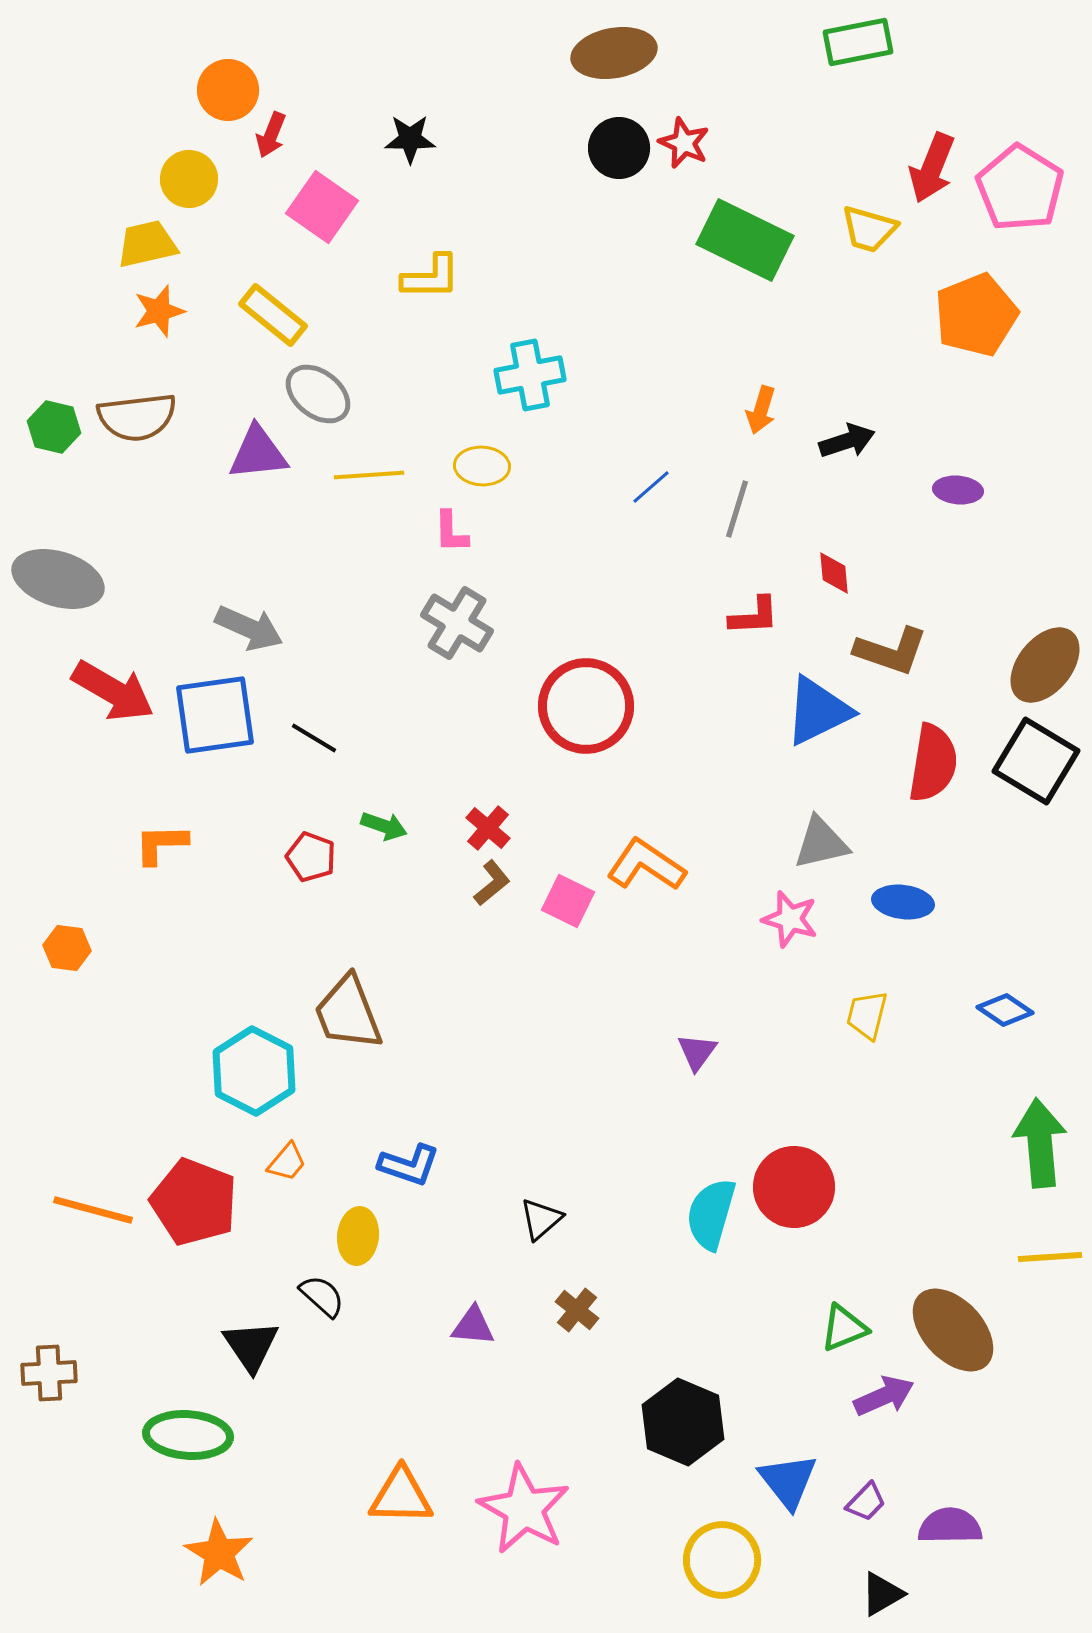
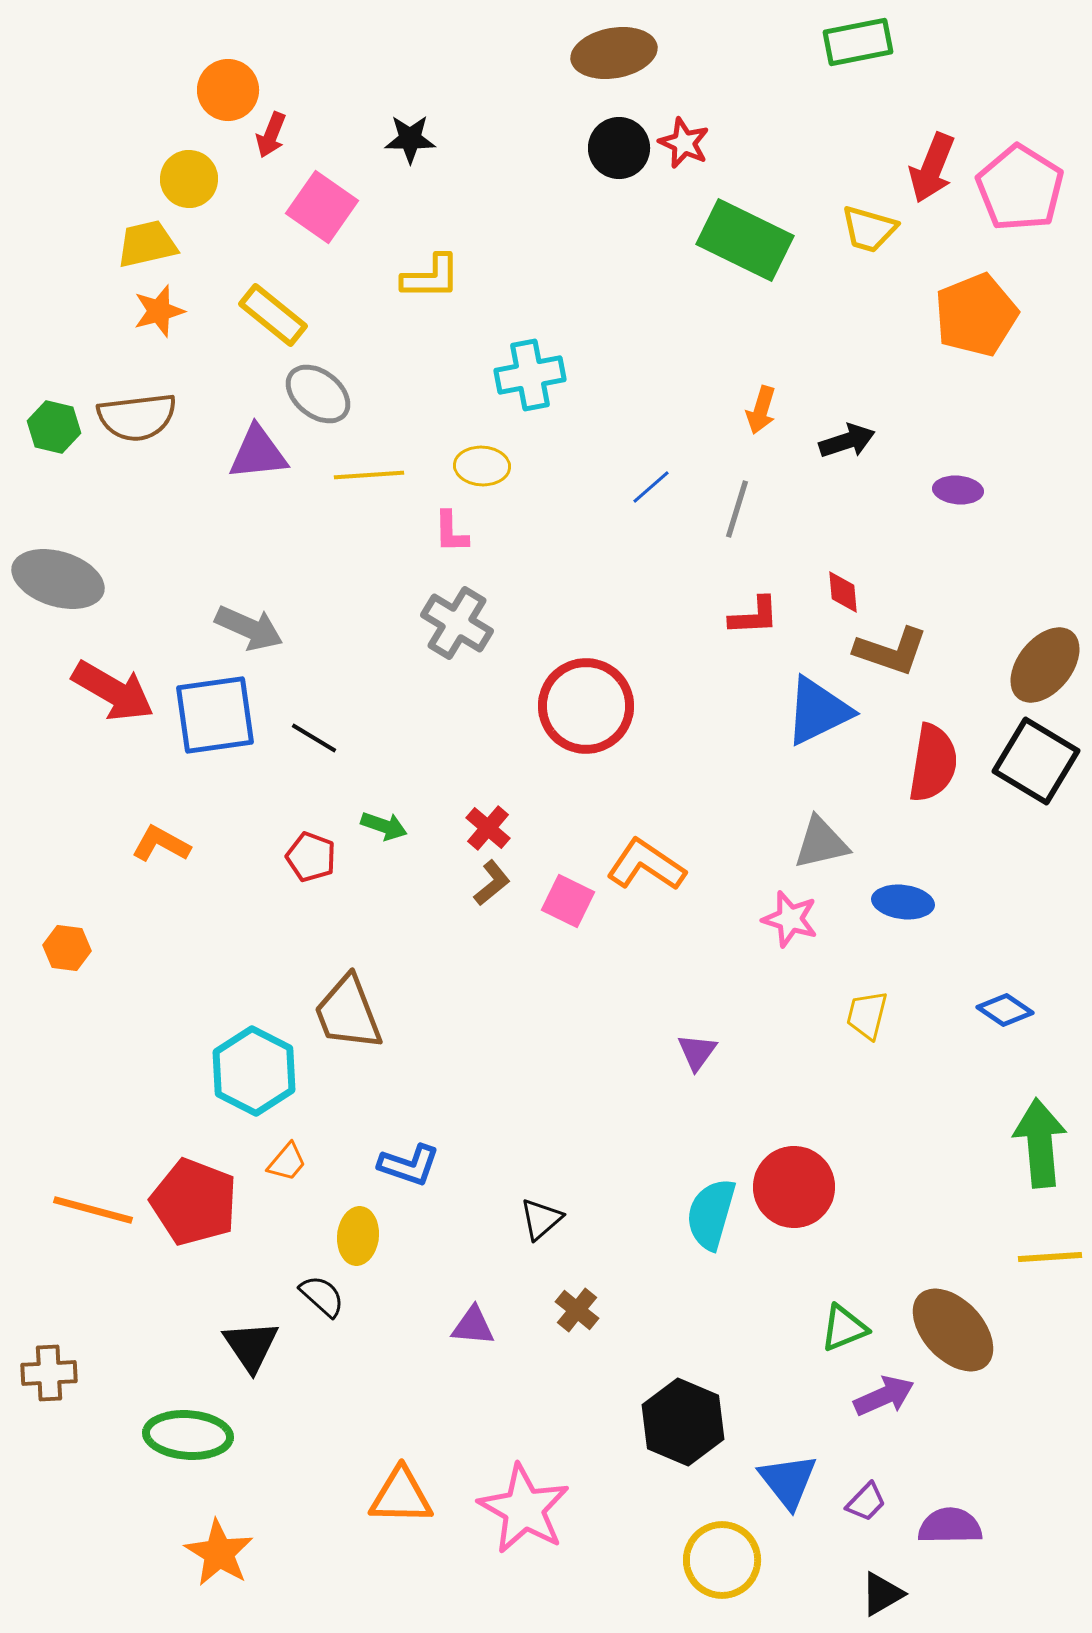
red diamond at (834, 573): moved 9 px right, 19 px down
orange L-shape at (161, 844): rotated 30 degrees clockwise
